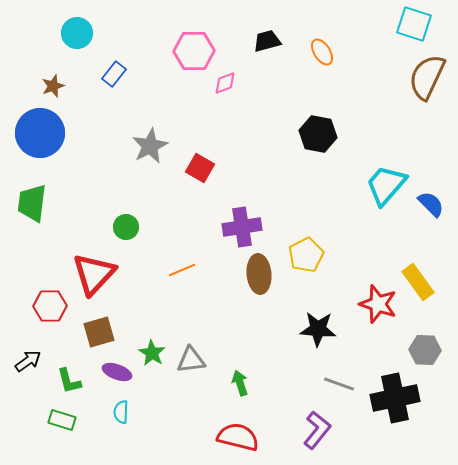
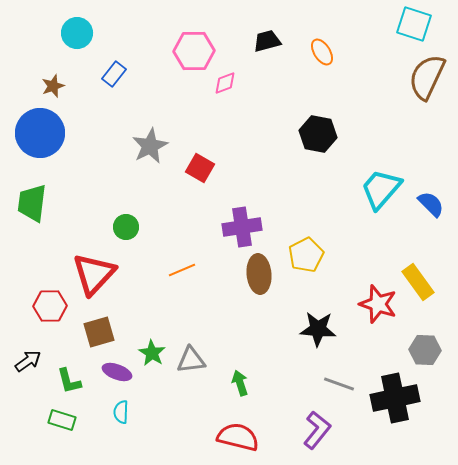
cyan trapezoid: moved 5 px left, 4 px down
